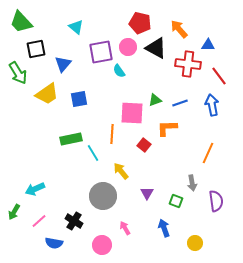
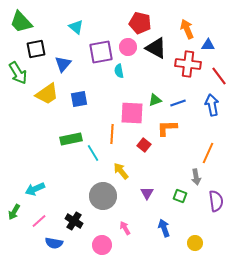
orange arrow at (179, 29): moved 8 px right; rotated 18 degrees clockwise
cyan semicircle at (119, 71): rotated 24 degrees clockwise
blue line at (180, 103): moved 2 px left
gray arrow at (192, 183): moved 4 px right, 6 px up
green square at (176, 201): moved 4 px right, 5 px up
